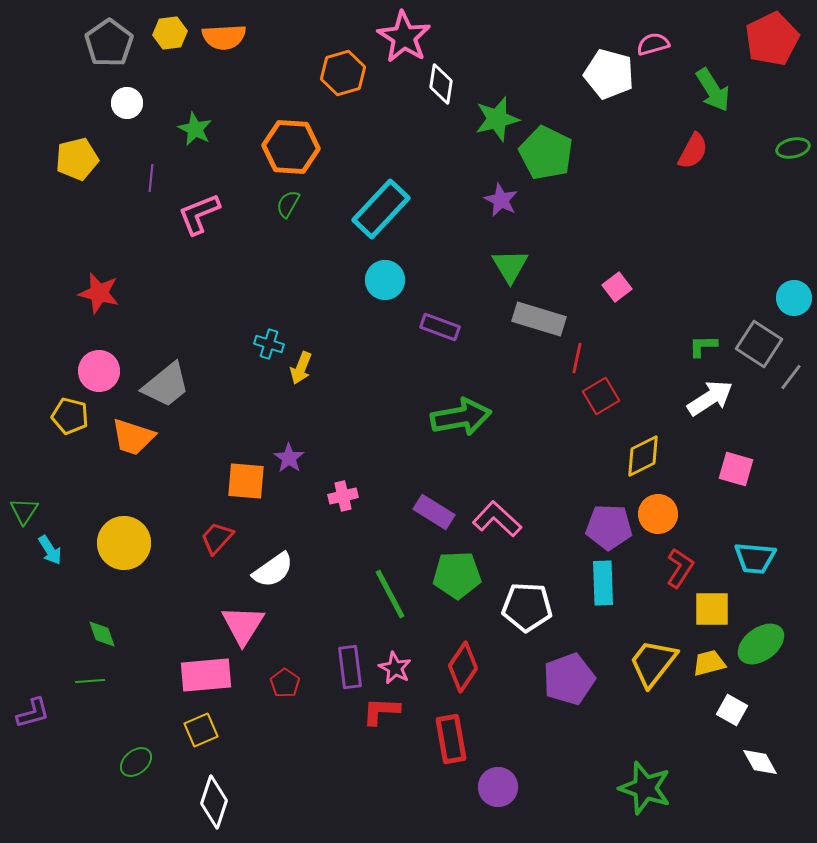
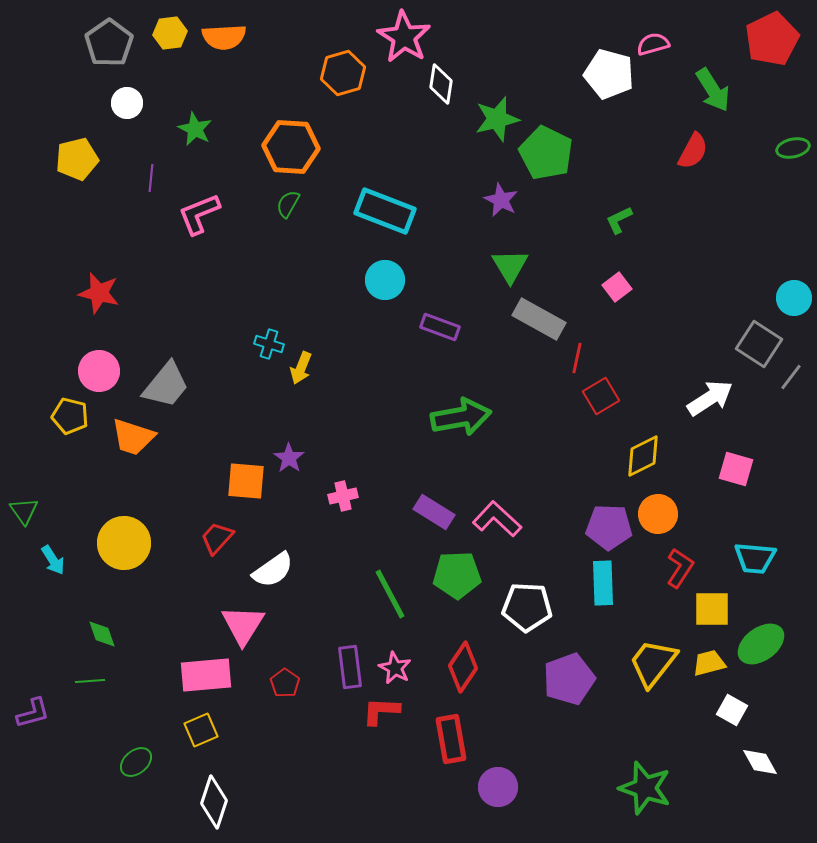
cyan rectangle at (381, 209): moved 4 px right, 2 px down; rotated 68 degrees clockwise
gray rectangle at (539, 319): rotated 12 degrees clockwise
green L-shape at (703, 346): moved 84 px left, 126 px up; rotated 24 degrees counterclockwise
gray trapezoid at (166, 385): rotated 12 degrees counterclockwise
green triangle at (24, 511): rotated 8 degrees counterclockwise
cyan arrow at (50, 550): moved 3 px right, 10 px down
